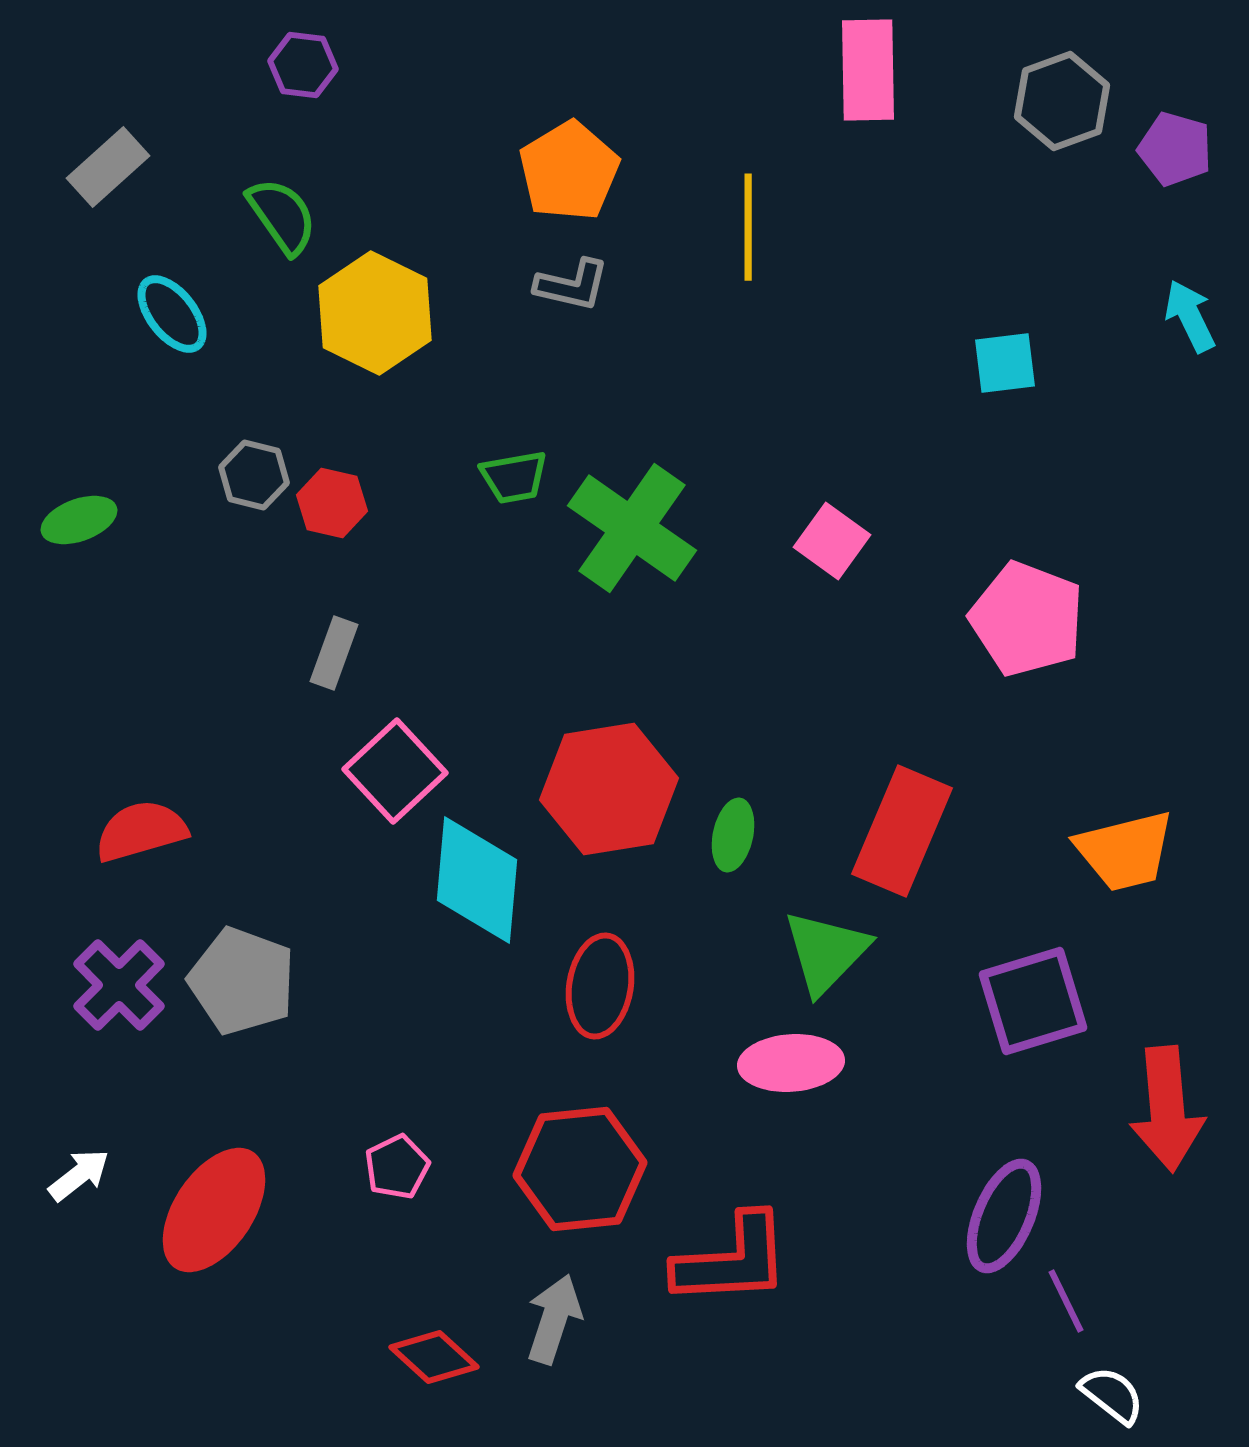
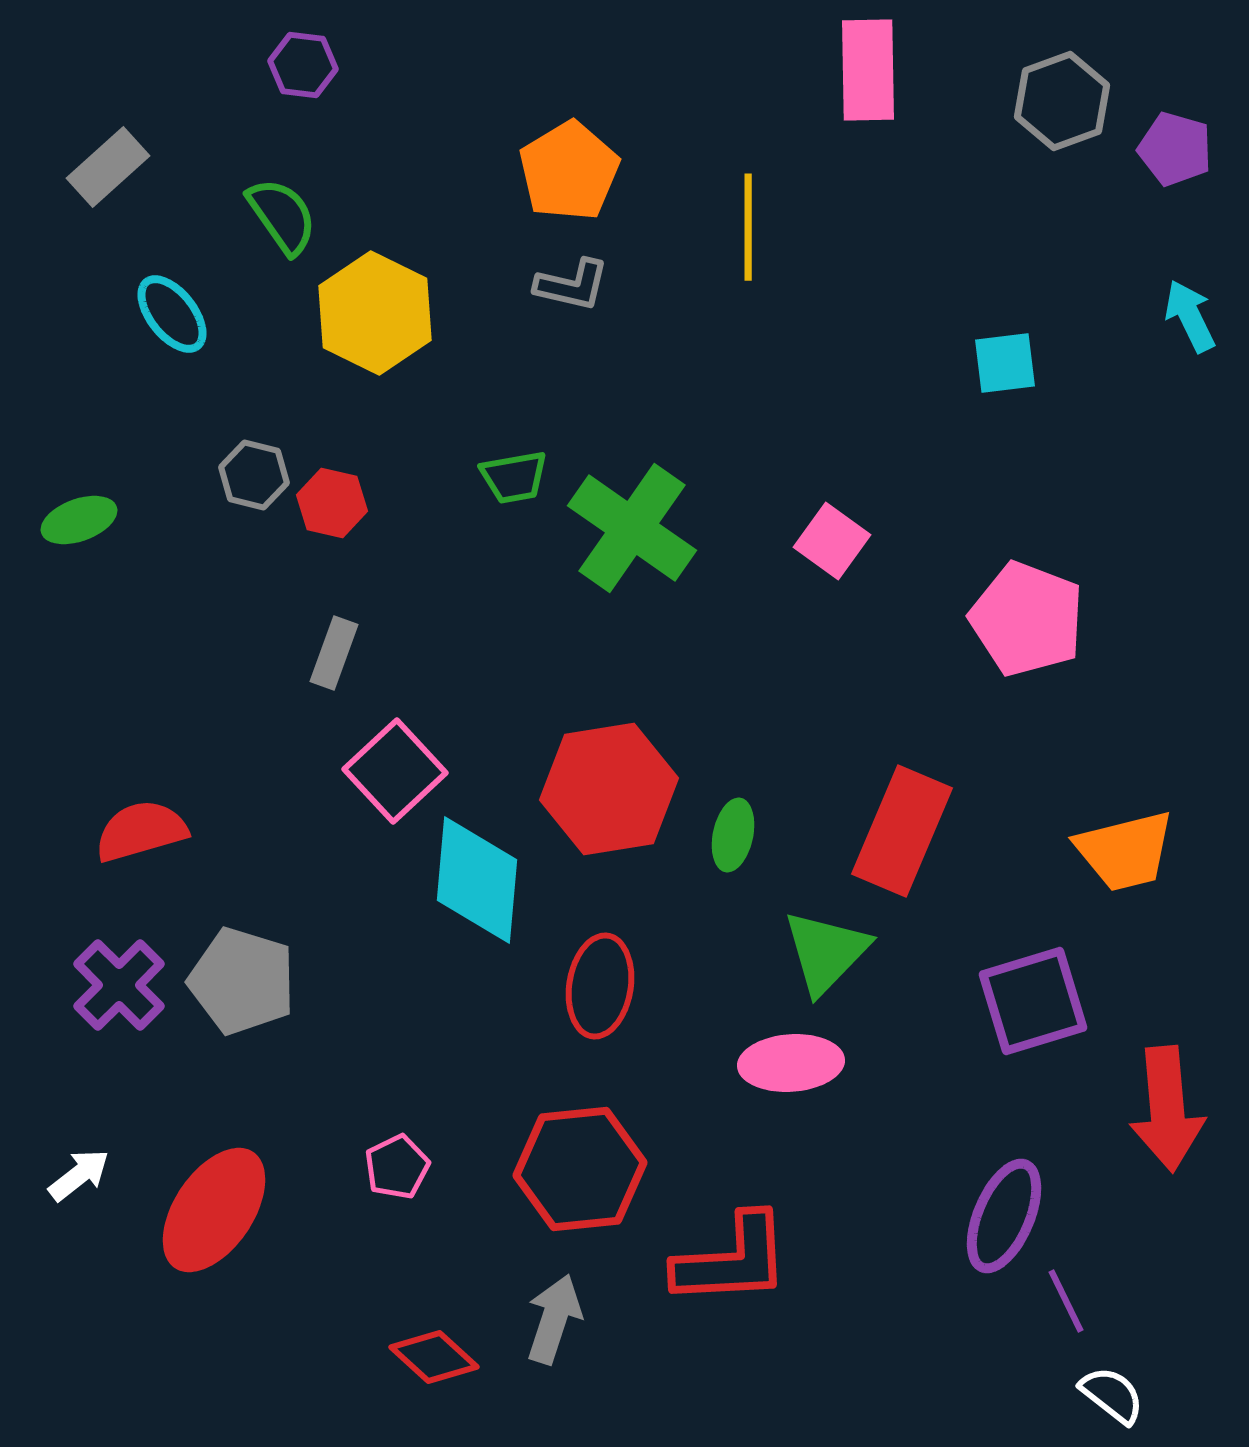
gray pentagon at (242, 981): rotated 3 degrees counterclockwise
